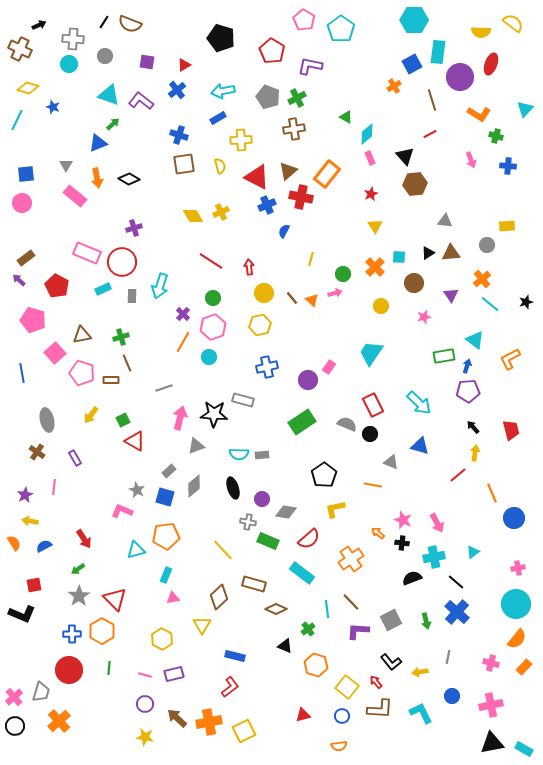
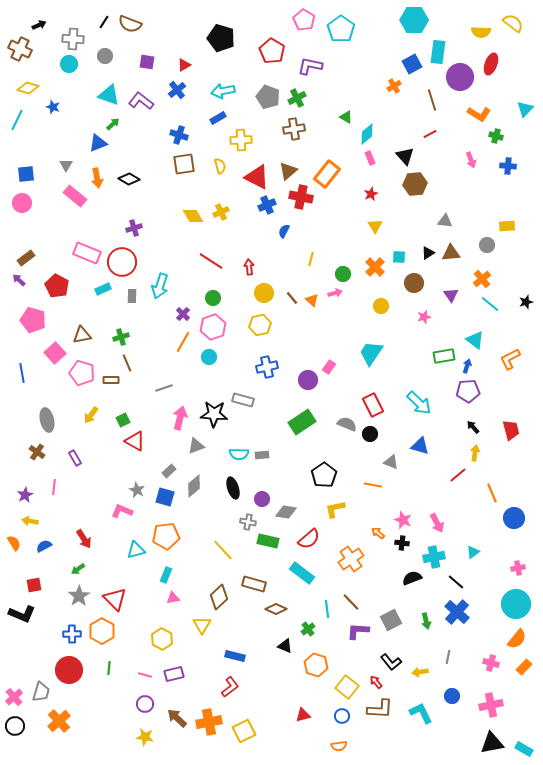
green rectangle at (268, 541): rotated 10 degrees counterclockwise
